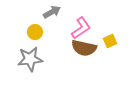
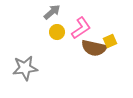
gray arrow: rotated 12 degrees counterclockwise
yellow circle: moved 22 px right
brown semicircle: moved 10 px right
gray star: moved 5 px left, 9 px down
